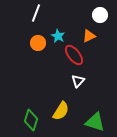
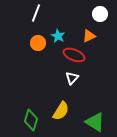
white circle: moved 1 px up
red ellipse: rotated 30 degrees counterclockwise
white triangle: moved 6 px left, 3 px up
green triangle: rotated 15 degrees clockwise
